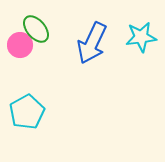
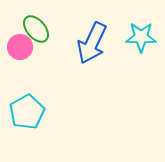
cyan star: rotated 8 degrees clockwise
pink circle: moved 2 px down
